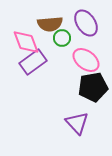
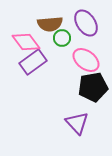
pink diamond: rotated 16 degrees counterclockwise
